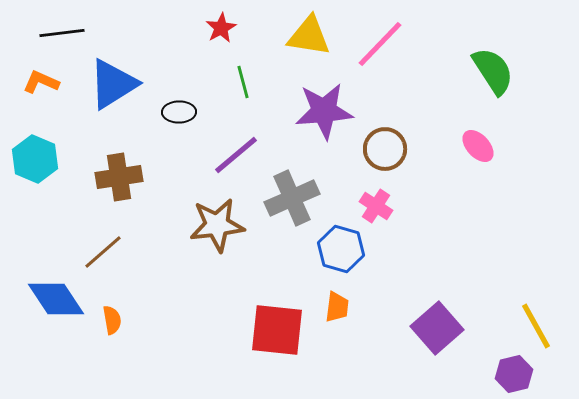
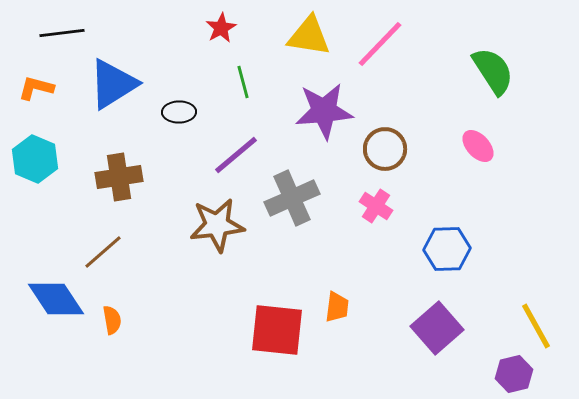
orange L-shape: moved 5 px left, 6 px down; rotated 9 degrees counterclockwise
blue hexagon: moved 106 px right; rotated 18 degrees counterclockwise
